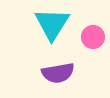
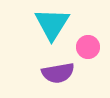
pink circle: moved 5 px left, 10 px down
